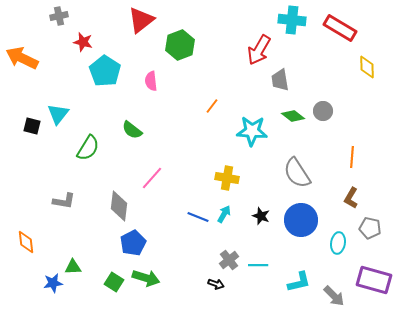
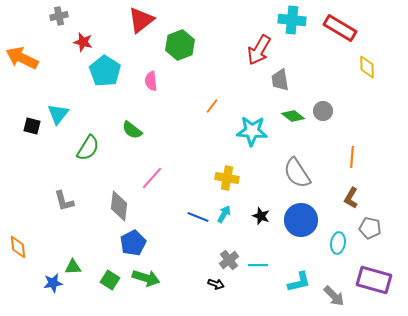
gray L-shape at (64, 201): rotated 65 degrees clockwise
orange diamond at (26, 242): moved 8 px left, 5 px down
green square at (114, 282): moved 4 px left, 2 px up
